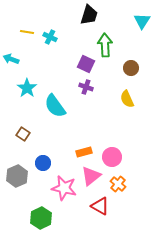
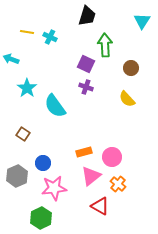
black trapezoid: moved 2 px left, 1 px down
yellow semicircle: rotated 18 degrees counterclockwise
pink star: moved 10 px left; rotated 20 degrees counterclockwise
